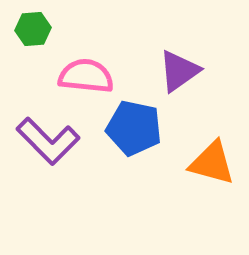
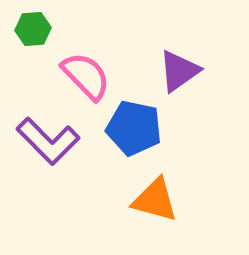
pink semicircle: rotated 40 degrees clockwise
orange triangle: moved 57 px left, 37 px down
